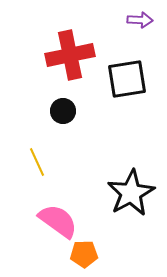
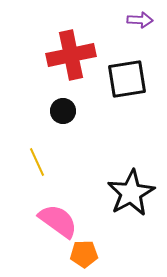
red cross: moved 1 px right
